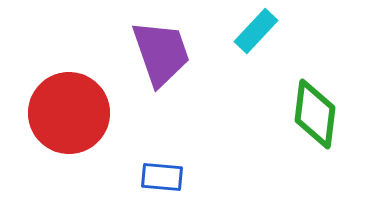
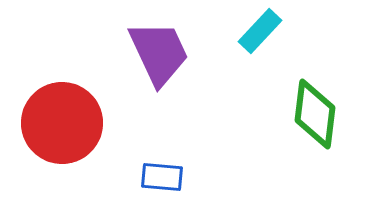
cyan rectangle: moved 4 px right
purple trapezoid: moved 2 px left; rotated 6 degrees counterclockwise
red circle: moved 7 px left, 10 px down
